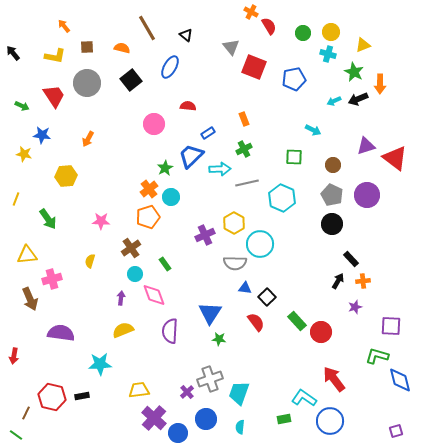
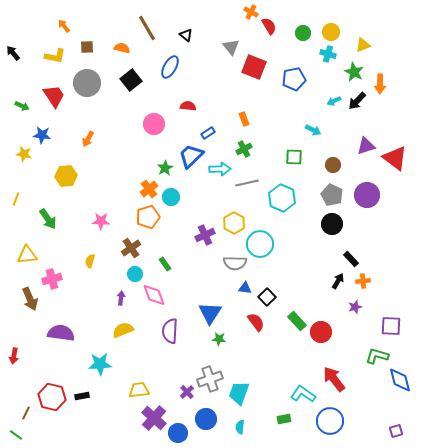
black arrow at (358, 99): moved 1 px left, 2 px down; rotated 24 degrees counterclockwise
cyan L-shape at (304, 398): moved 1 px left, 4 px up
